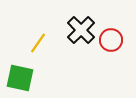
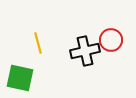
black cross: moved 4 px right, 21 px down; rotated 32 degrees clockwise
yellow line: rotated 50 degrees counterclockwise
